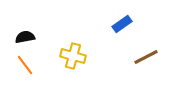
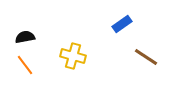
brown line: rotated 60 degrees clockwise
